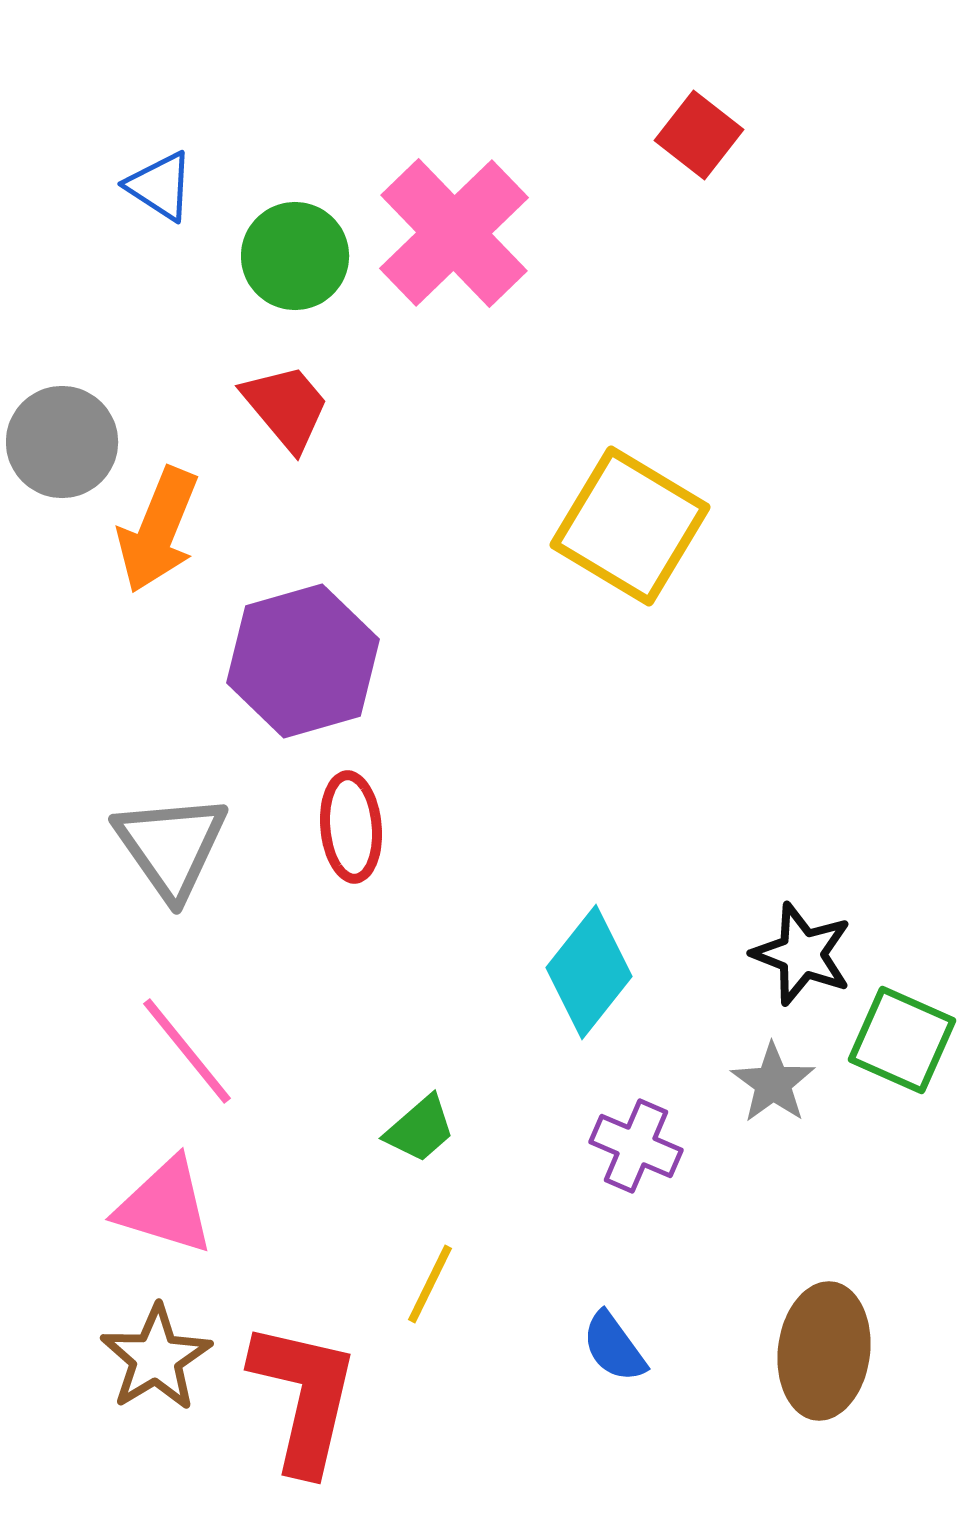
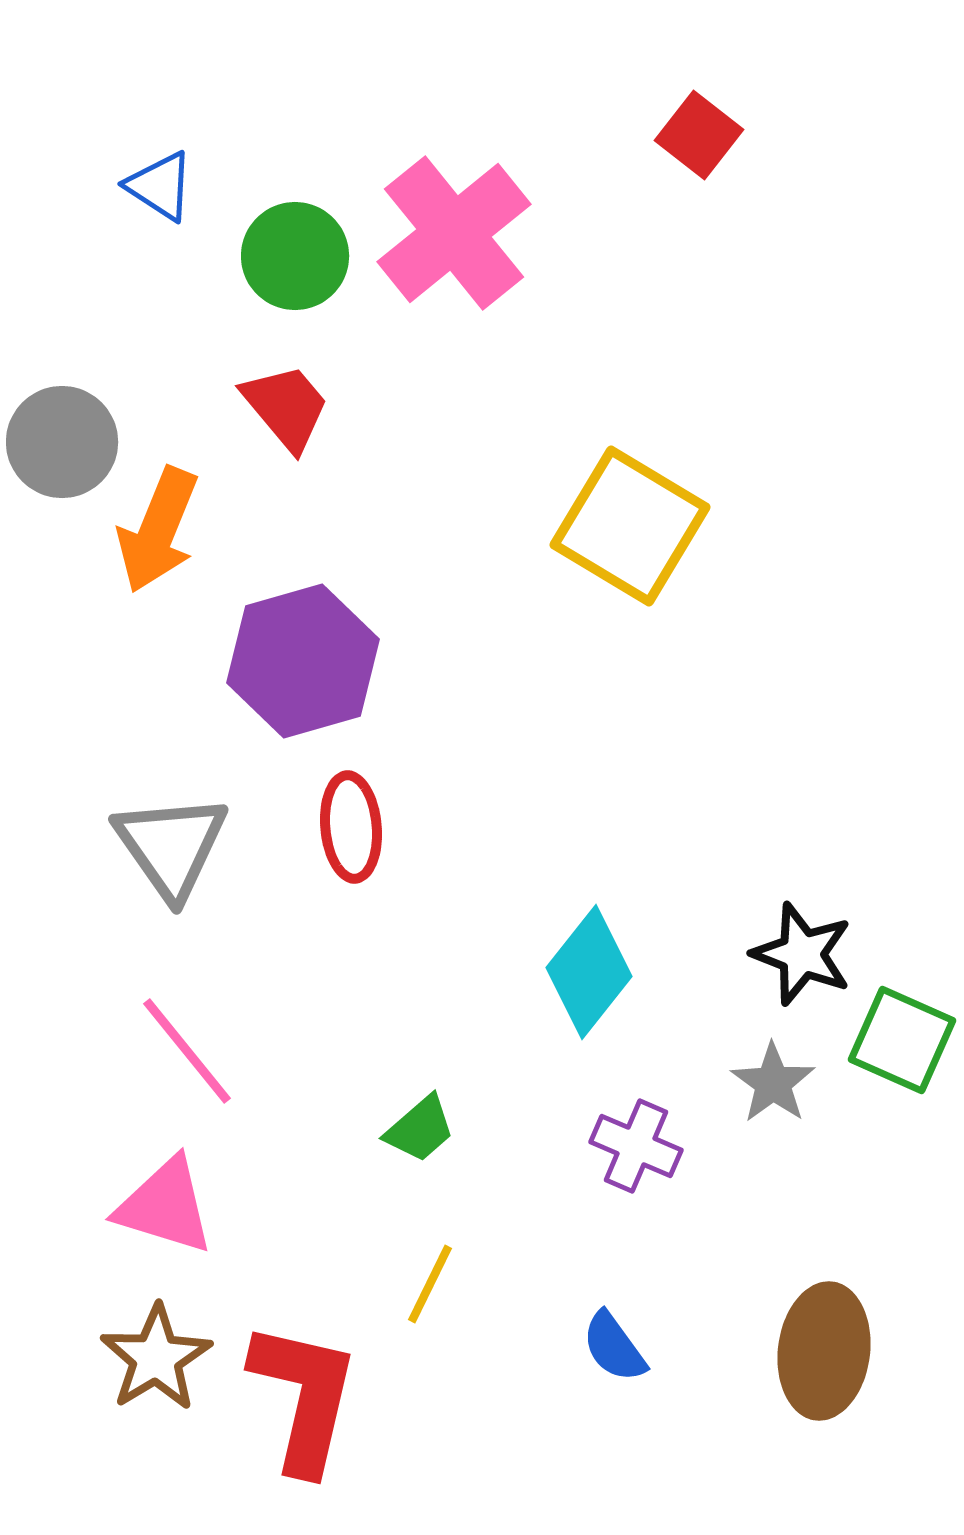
pink cross: rotated 5 degrees clockwise
